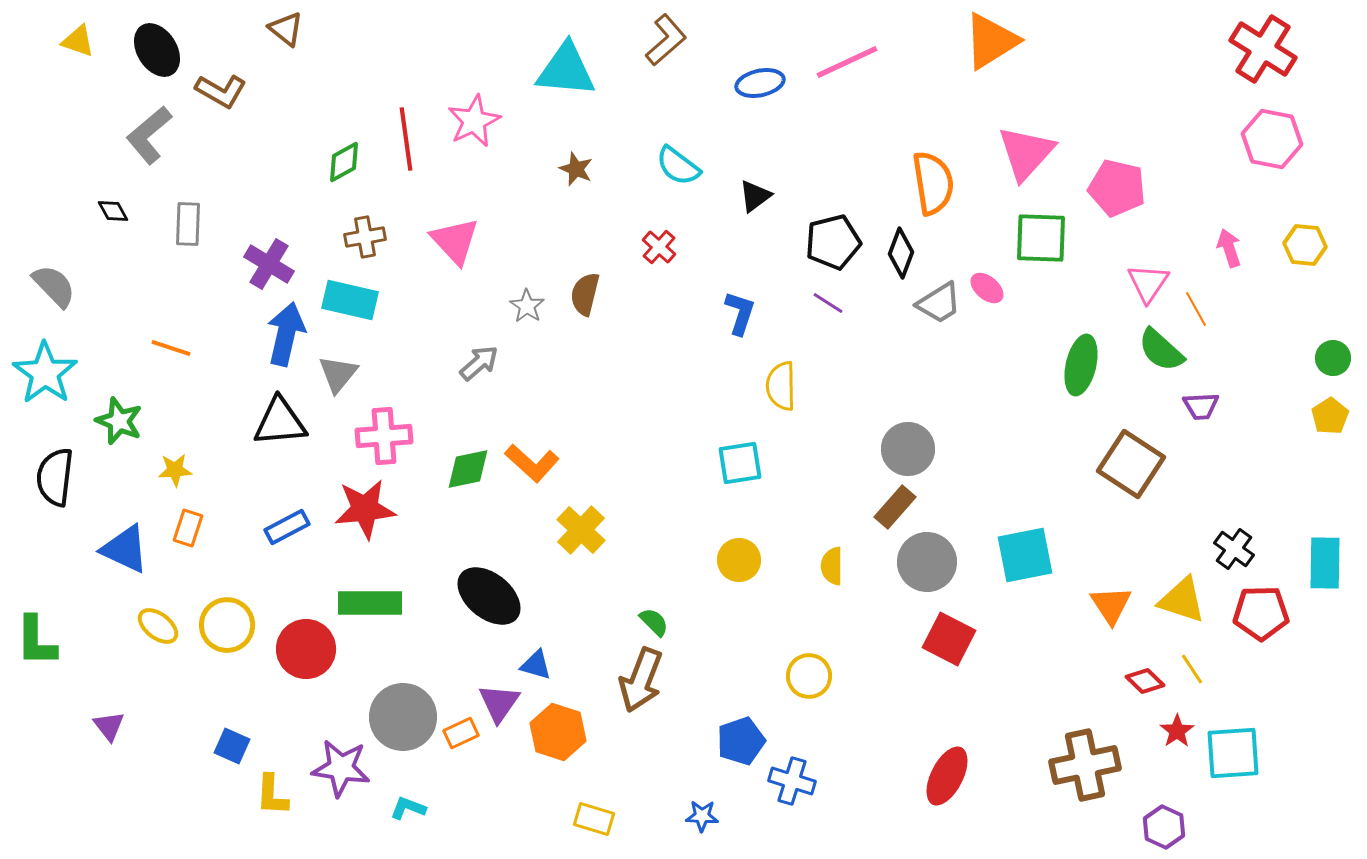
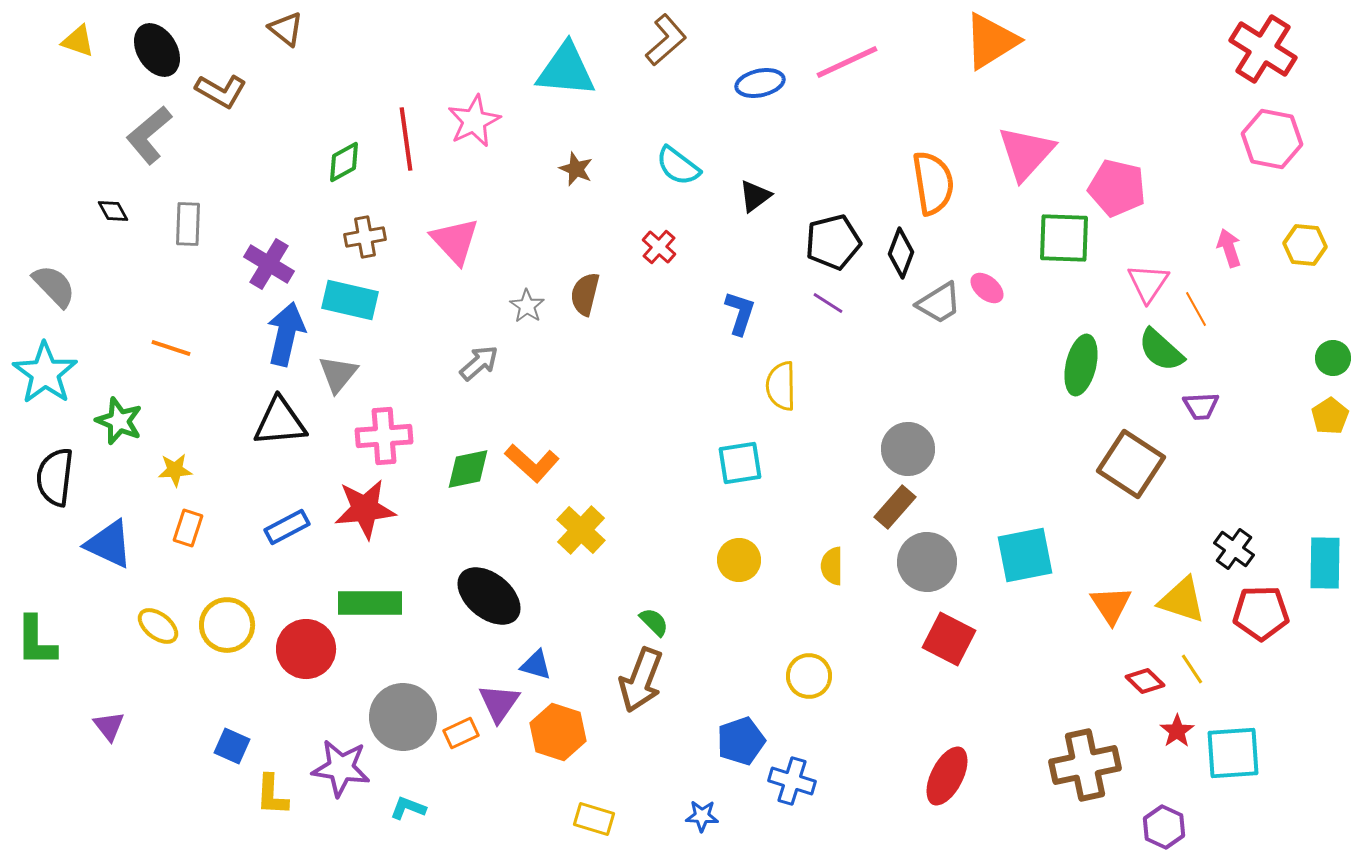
green square at (1041, 238): moved 23 px right
blue triangle at (125, 549): moved 16 px left, 5 px up
